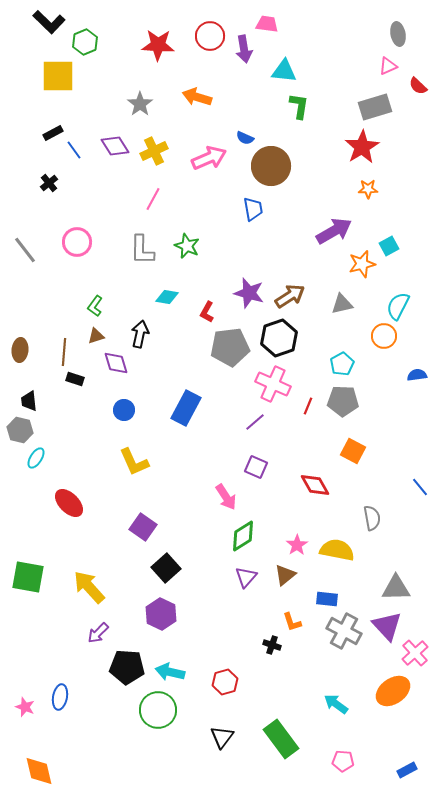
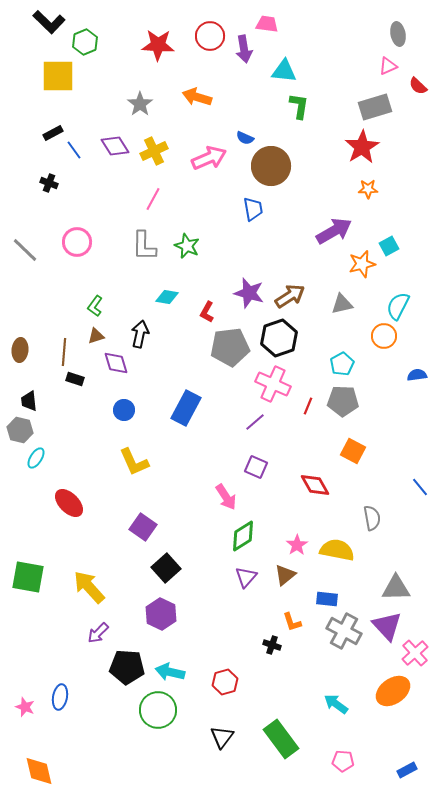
black cross at (49, 183): rotated 30 degrees counterclockwise
gray line at (25, 250): rotated 8 degrees counterclockwise
gray L-shape at (142, 250): moved 2 px right, 4 px up
